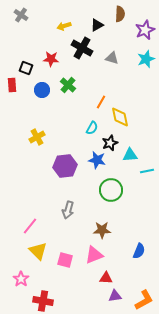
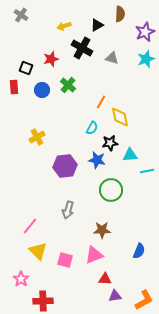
purple star: moved 2 px down
red star: rotated 21 degrees counterclockwise
red rectangle: moved 2 px right, 2 px down
black star: rotated 14 degrees clockwise
red triangle: moved 1 px left, 1 px down
red cross: rotated 12 degrees counterclockwise
